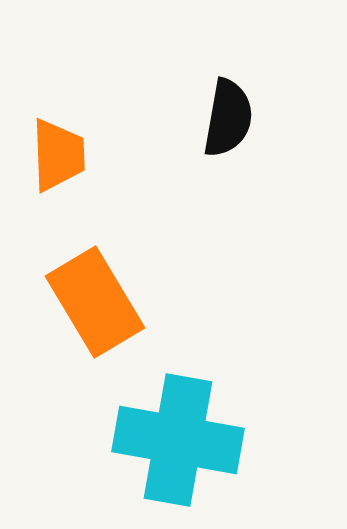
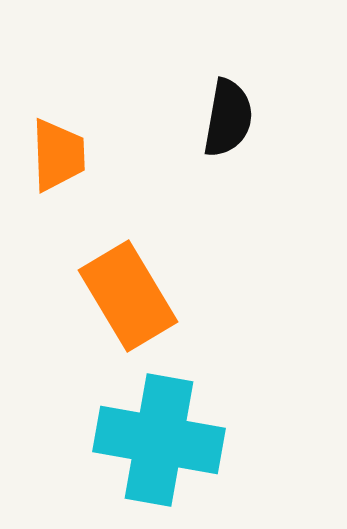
orange rectangle: moved 33 px right, 6 px up
cyan cross: moved 19 px left
